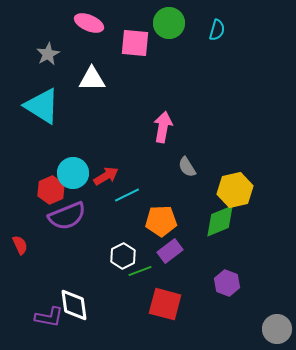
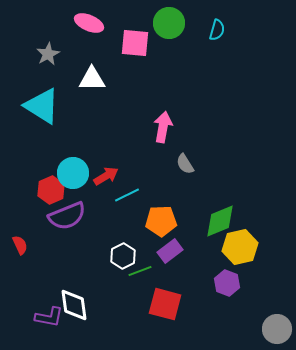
gray semicircle: moved 2 px left, 3 px up
yellow hexagon: moved 5 px right, 57 px down
